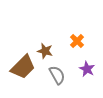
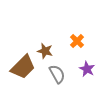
gray semicircle: moved 1 px up
